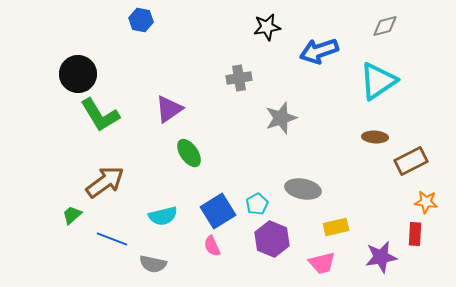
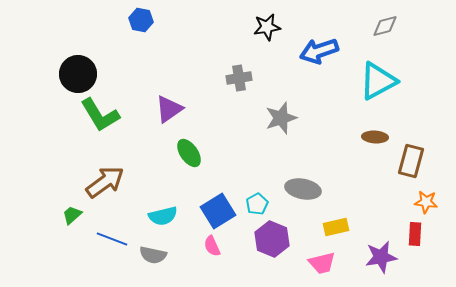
cyan triangle: rotated 6 degrees clockwise
brown rectangle: rotated 48 degrees counterclockwise
gray semicircle: moved 9 px up
